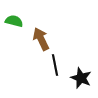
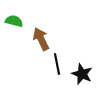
black line: moved 2 px right, 1 px up
black star: moved 1 px right, 4 px up
